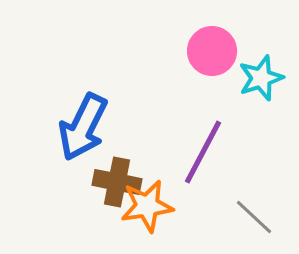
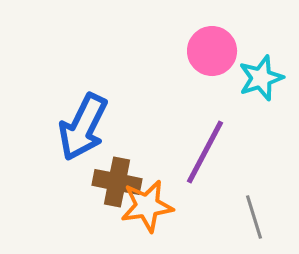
purple line: moved 2 px right
gray line: rotated 30 degrees clockwise
